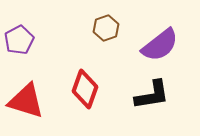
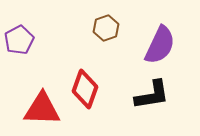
purple semicircle: rotated 27 degrees counterclockwise
red triangle: moved 16 px right, 8 px down; rotated 15 degrees counterclockwise
